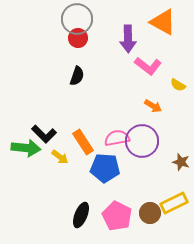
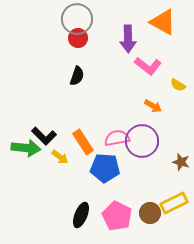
black L-shape: moved 2 px down
